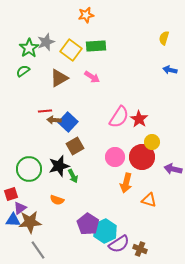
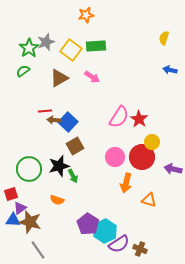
brown star: rotated 20 degrees clockwise
